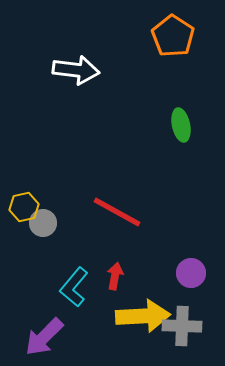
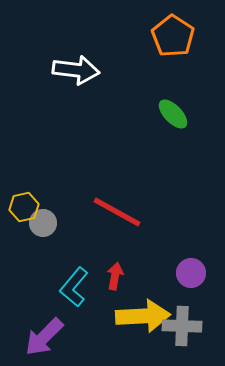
green ellipse: moved 8 px left, 11 px up; rotated 32 degrees counterclockwise
